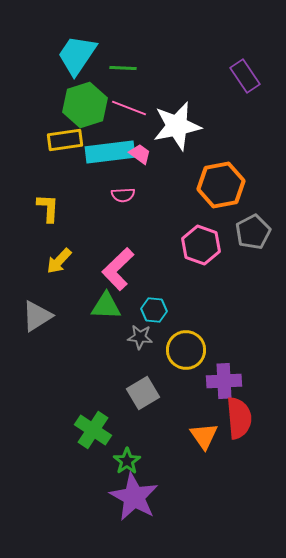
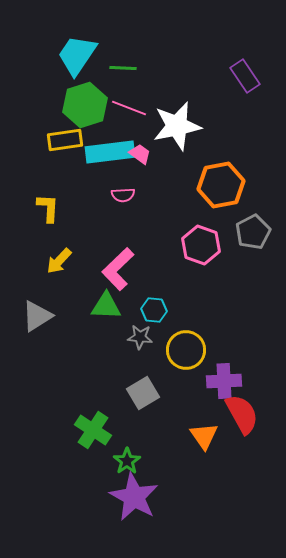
red semicircle: moved 3 px right, 4 px up; rotated 24 degrees counterclockwise
